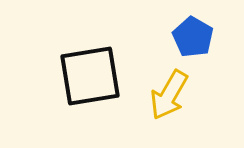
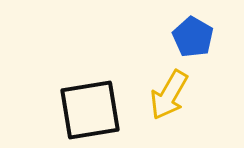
black square: moved 34 px down
